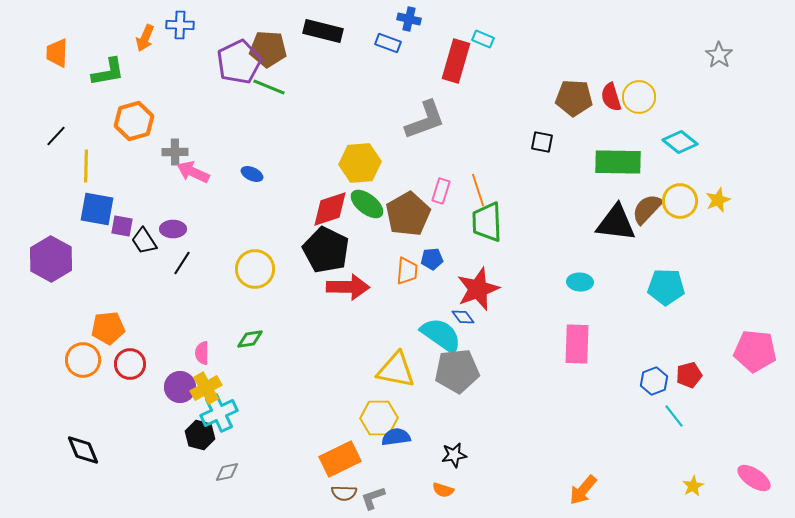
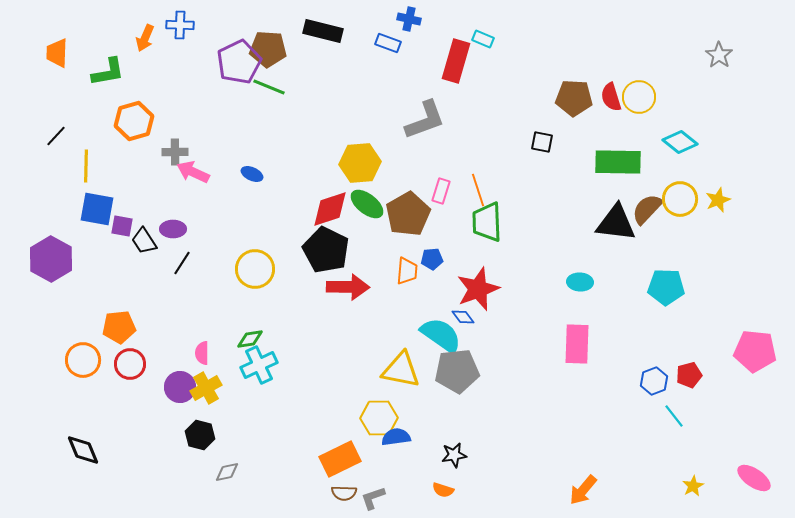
yellow circle at (680, 201): moved 2 px up
orange pentagon at (108, 328): moved 11 px right, 1 px up
yellow triangle at (396, 370): moved 5 px right
cyan cross at (219, 413): moved 40 px right, 48 px up
